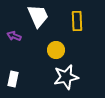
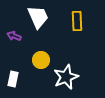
white trapezoid: moved 1 px down
yellow circle: moved 15 px left, 10 px down
white star: rotated 10 degrees counterclockwise
